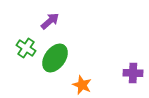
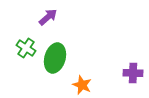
purple arrow: moved 2 px left, 4 px up
green ellipse: rotated 20 degrees counterclockwise
